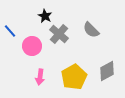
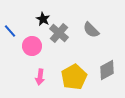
black star: moved 2 px left, 3 px down
gray cross: moved 1 px up
gray diamond: moved 1 px up
